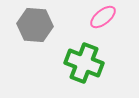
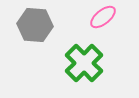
green cross: rotated 24 degrees clockwise
